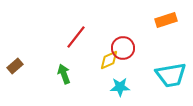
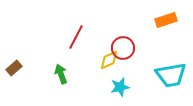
red line: rotated 10 degrees counterclockwise
brown rectangle: moved 1 px left, 2 px down
green arrow: moved 3 px left
cyan star: rotated 12 degrees counterclockwise
